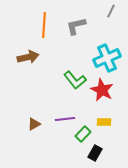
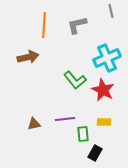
gray line: rotated 40 degrees counterclockwise
gray L-shape: moved 1 px right, 1 px up
red star: moved 1 px right
brown triangle: rotated 16 degrees clockwise
green rectangle: rotated 49 degrees counterclockwise
